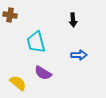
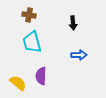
brown cross: moved 19 px right
black arrow: moved 3 px down
cyan trapezoid: moved 4 px left
purple semicircle: moved 2 px left, 3 px down; rotated 60 degrees clockwise
